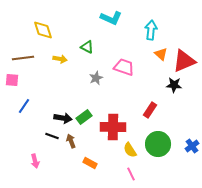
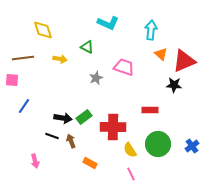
cyan L-shape: moved 3 px left, 5 px down
red rectangle: rotated 56 degrees clockwise
